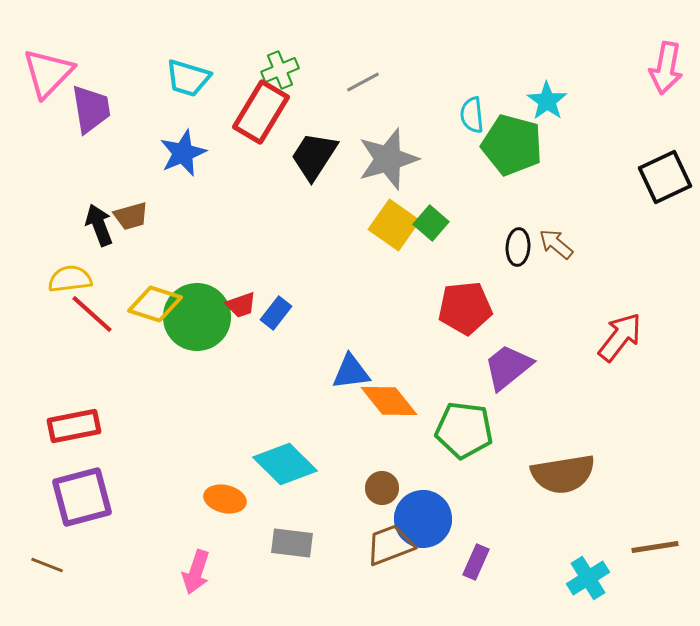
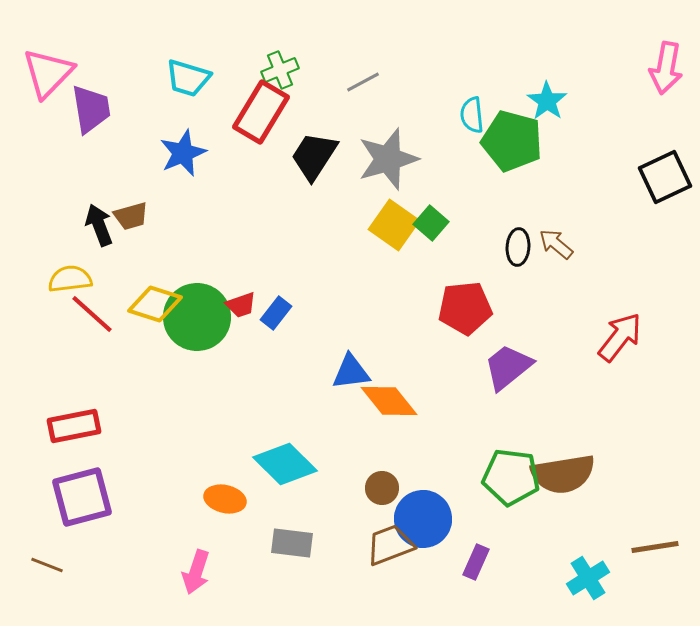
green pentagon at (512, 145): moved 4 px up
green pentagon at (464, 430): moved 47 px right, 47 px down
